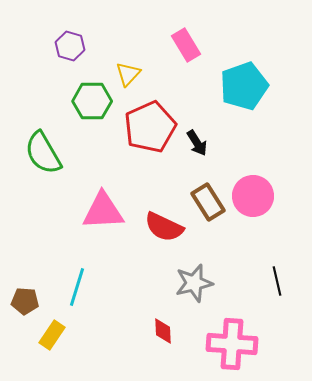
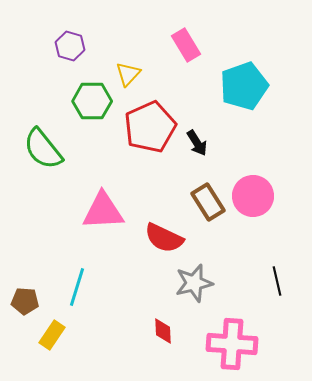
green semicircle: moved 4 px up; rotated 9 degrees counterclockwise
red semicircle: moved 11 px down
